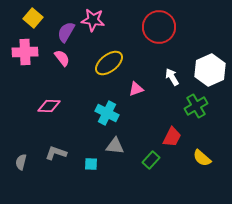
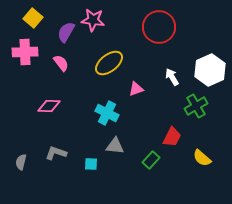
pink semicircle: moved 1 px left, 5 px down
